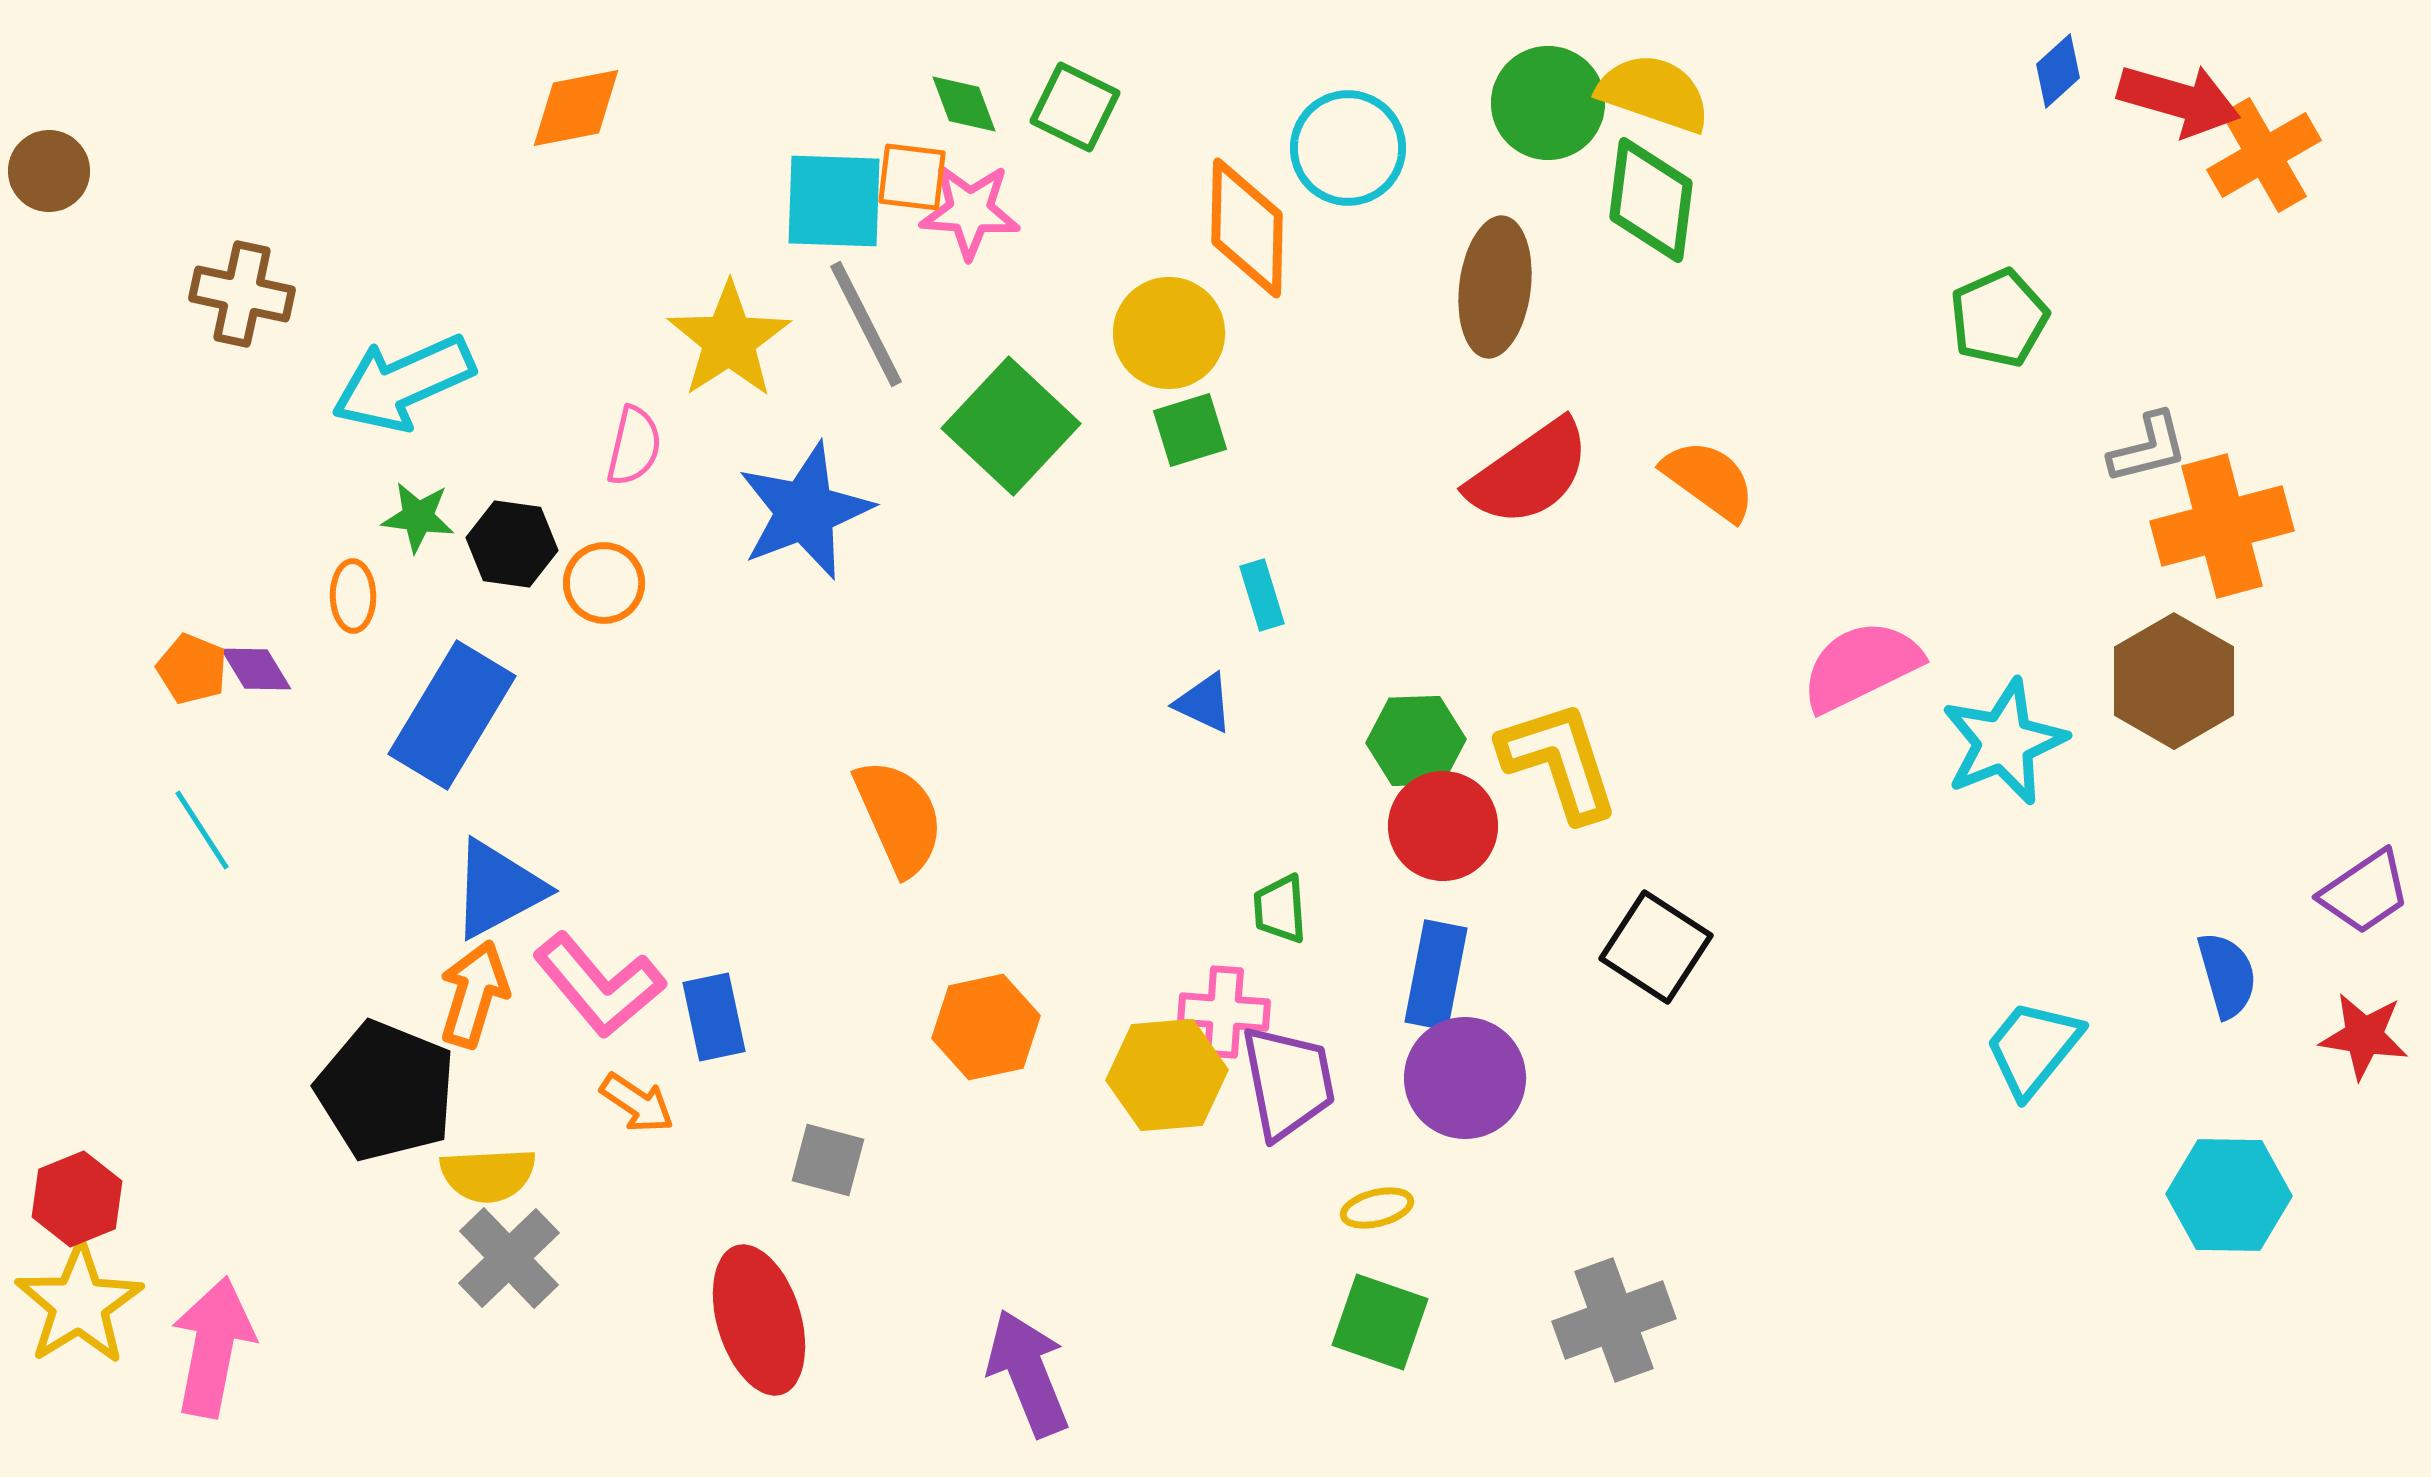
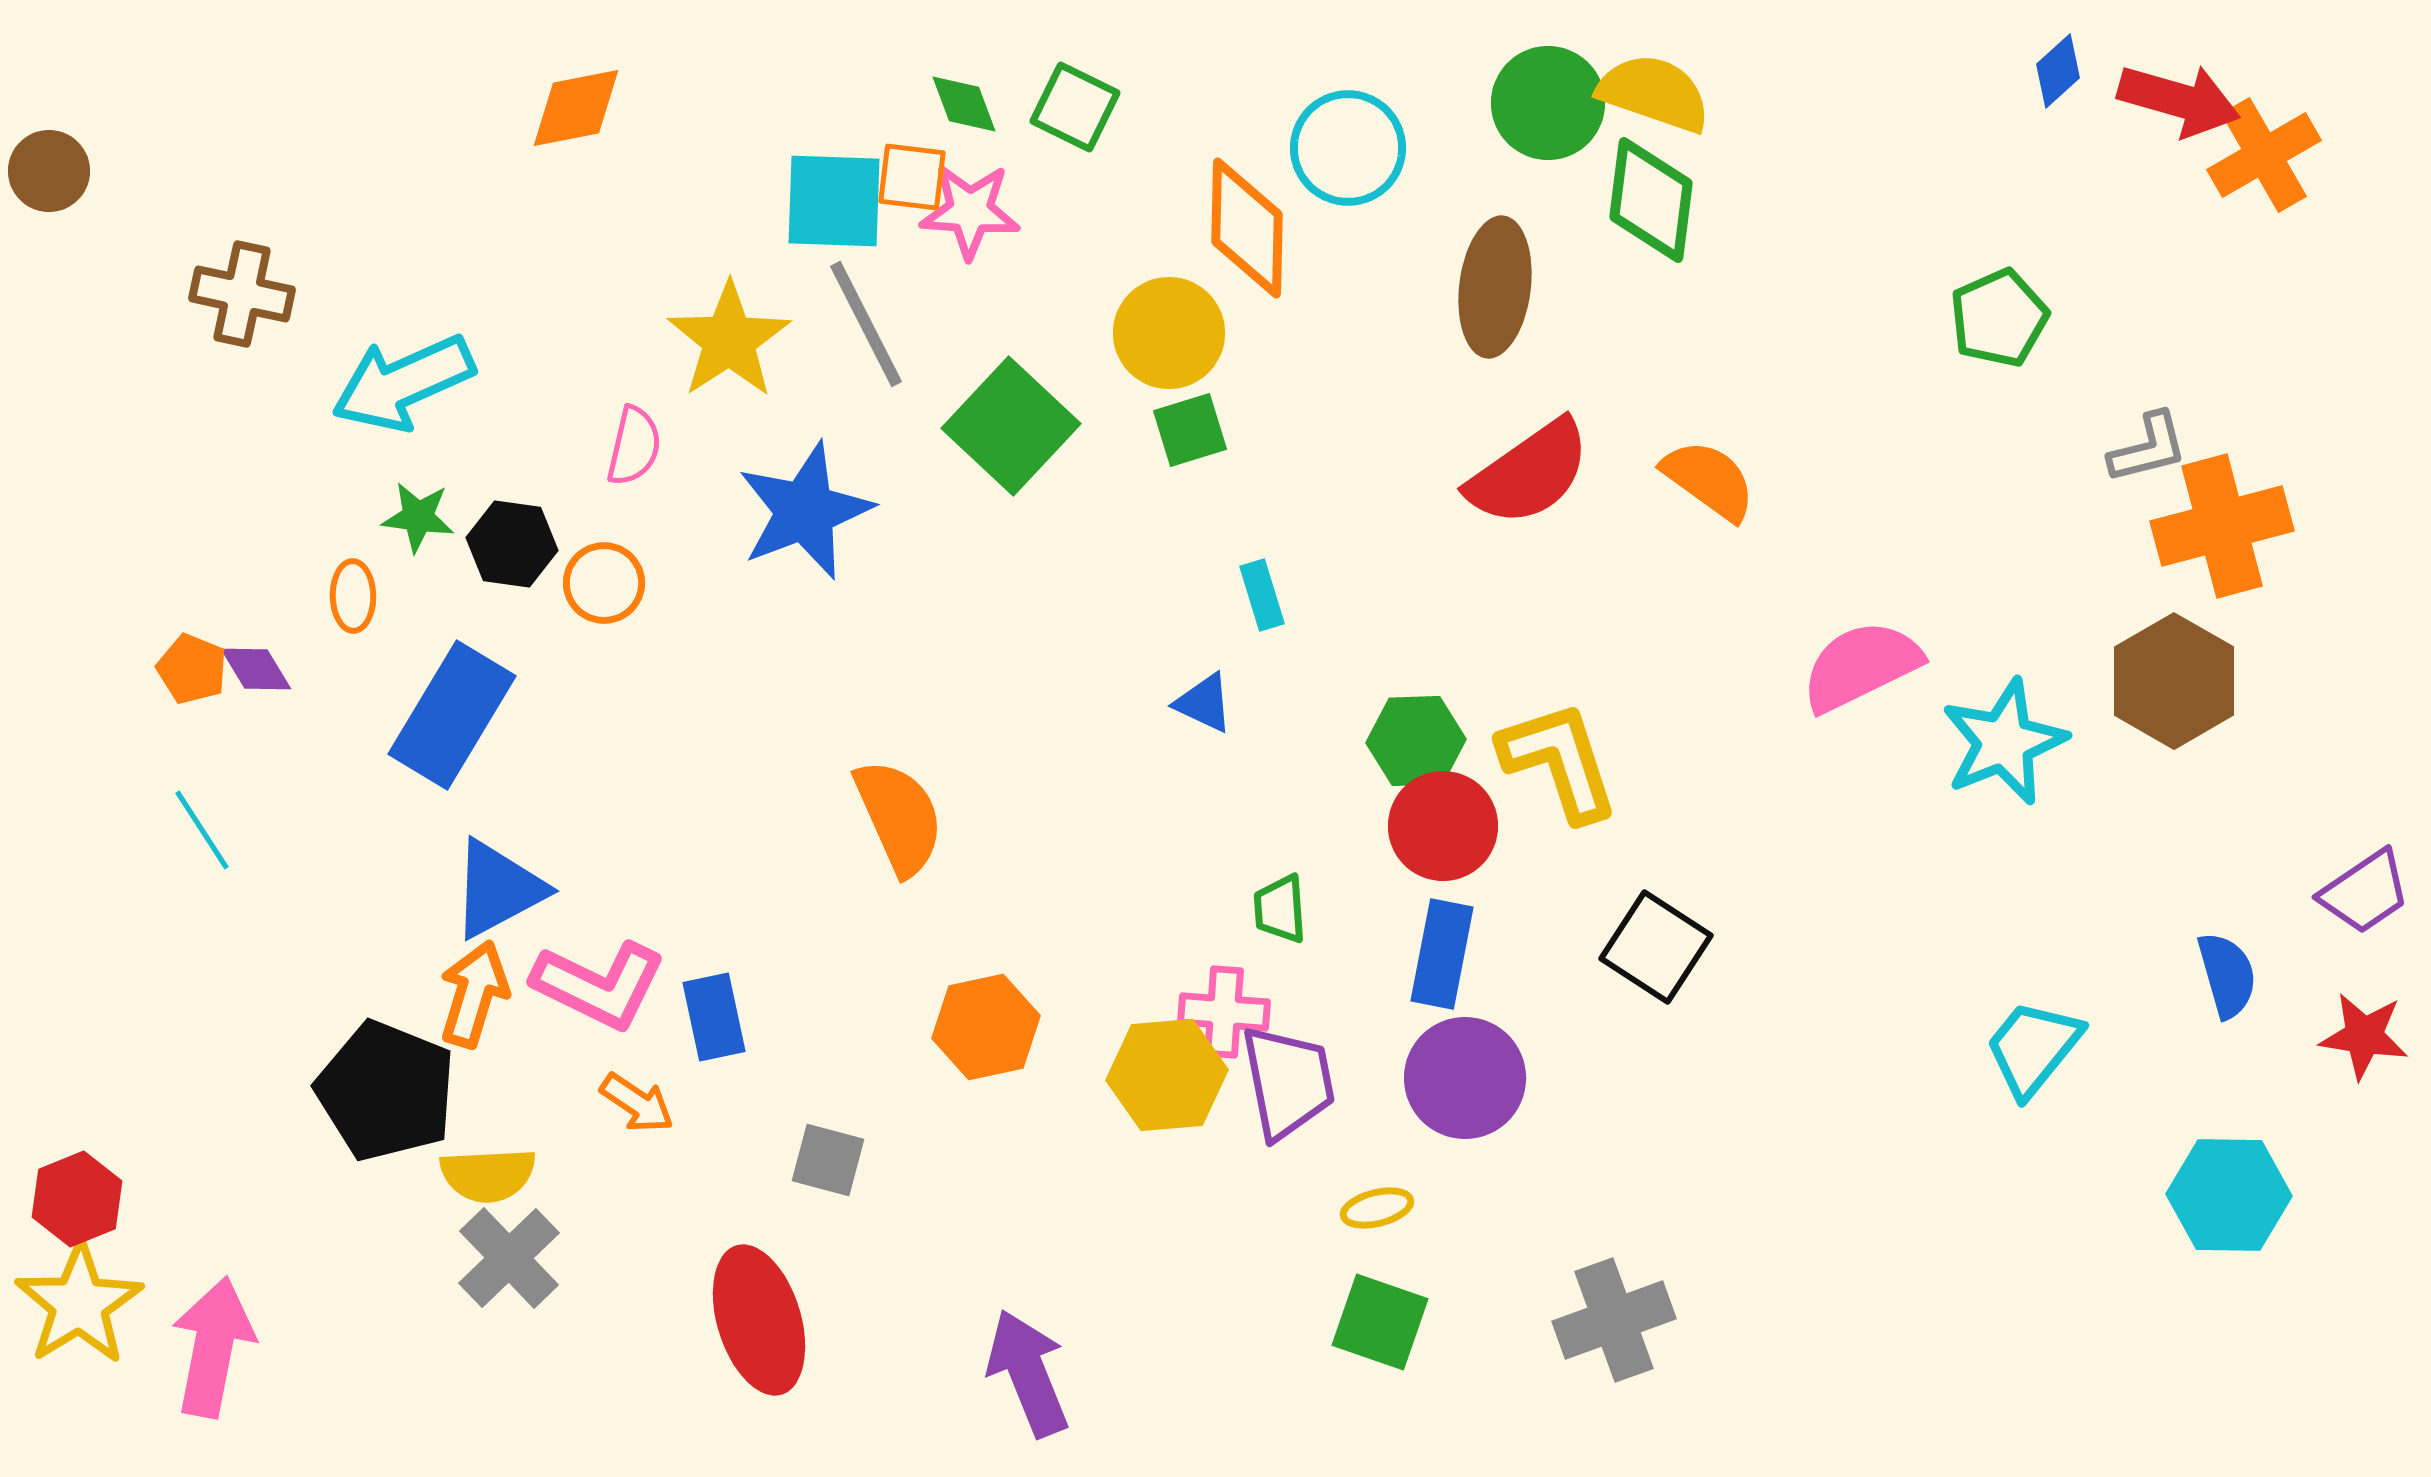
blue rectangle at (1436, 975): moved 6 px right, 21 px up
pink L-shape at (599, 985): rotated 24 degrees counterclockwise
